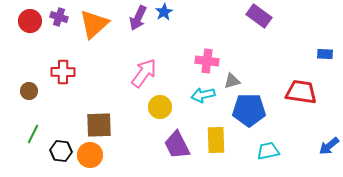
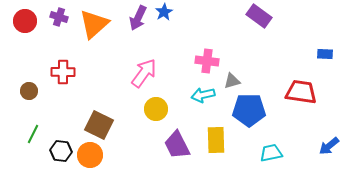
red circle: moved 5 px left
yellow circle: moved 4 px left, 2 px down
brown square: rotated 28 degrees clockwise
cyan trapezoid: moved 3 px right, 2 px down
